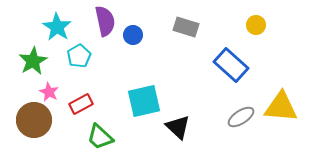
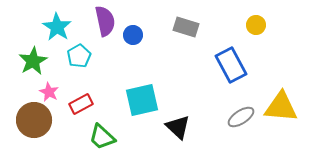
blue rectangle: rotated 20 degrees clockwise
cyan square: moved 2 px left, 1 px up
green trapezoid: moved 2 px right
